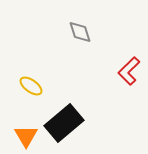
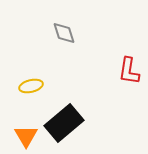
gray diamond: moved 16 px left, 1 px down
red L-shape: rotated 36 degrees counterclockwise
yellow ellipse: rotated 50 degrees counterclockwise
